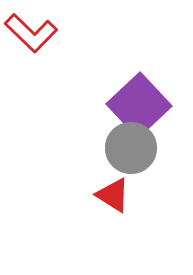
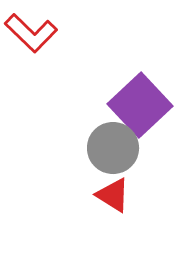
purple square: moved 1 px right
gray circle: moved 18 px left
